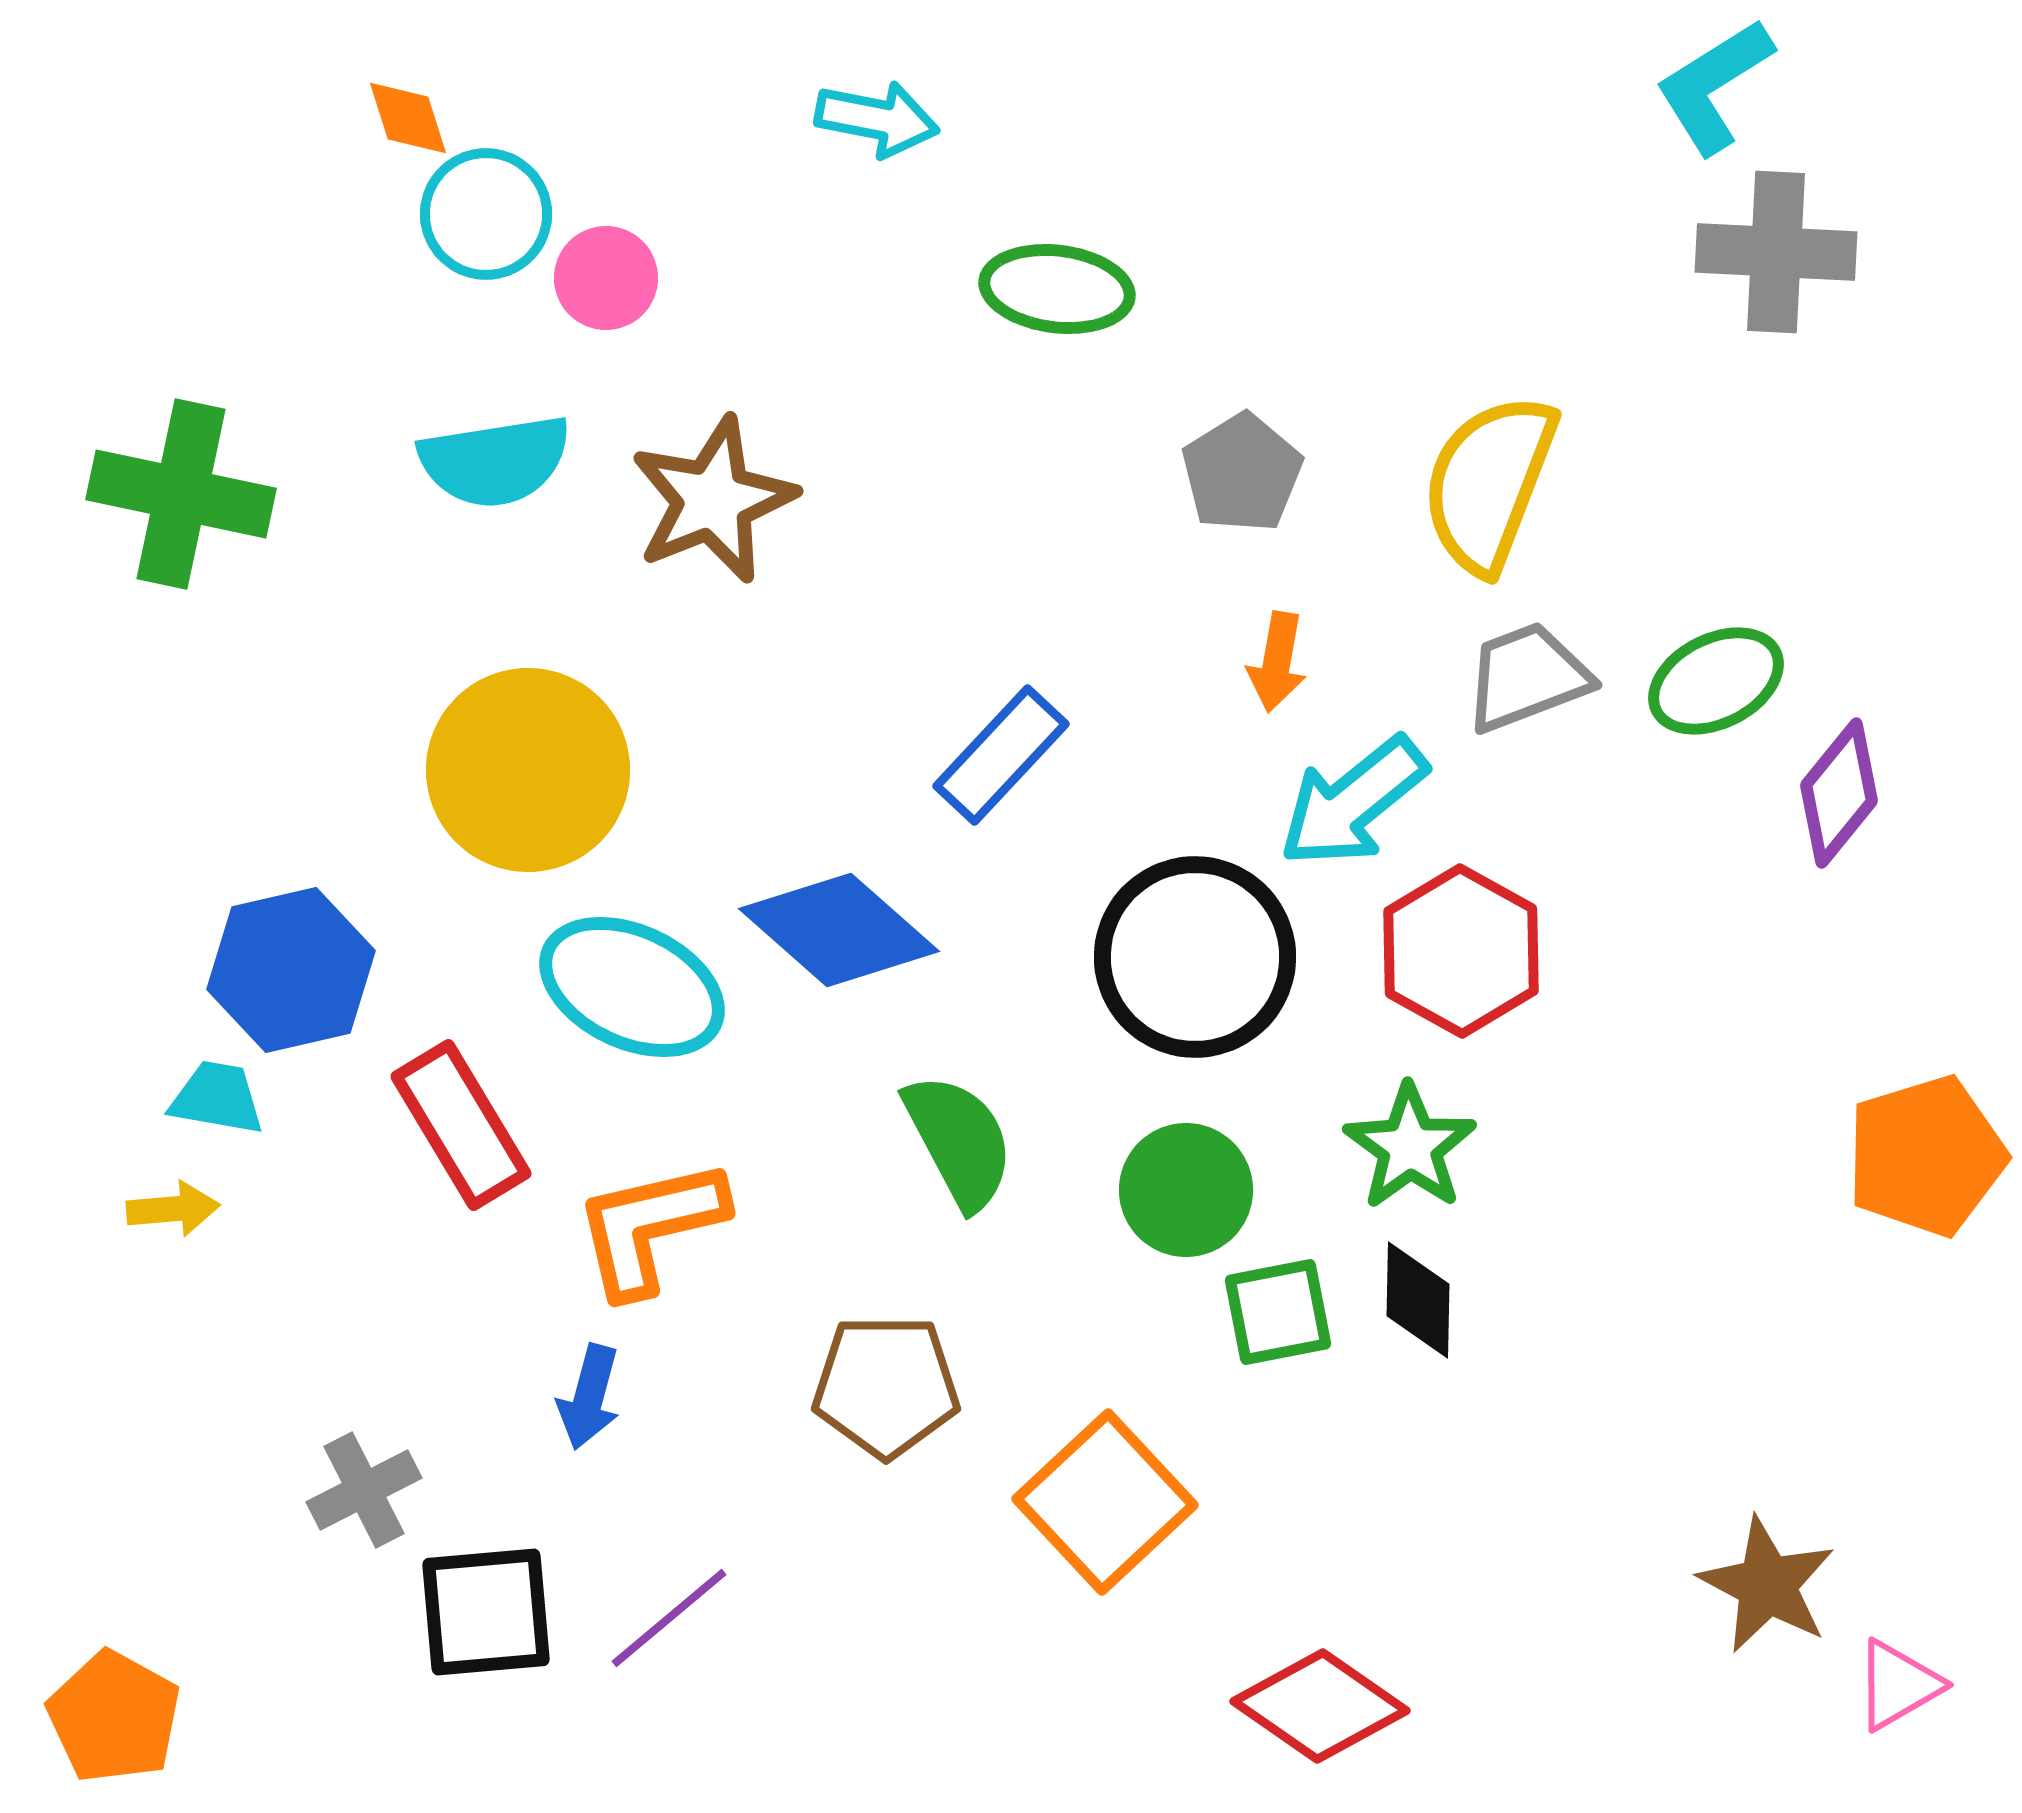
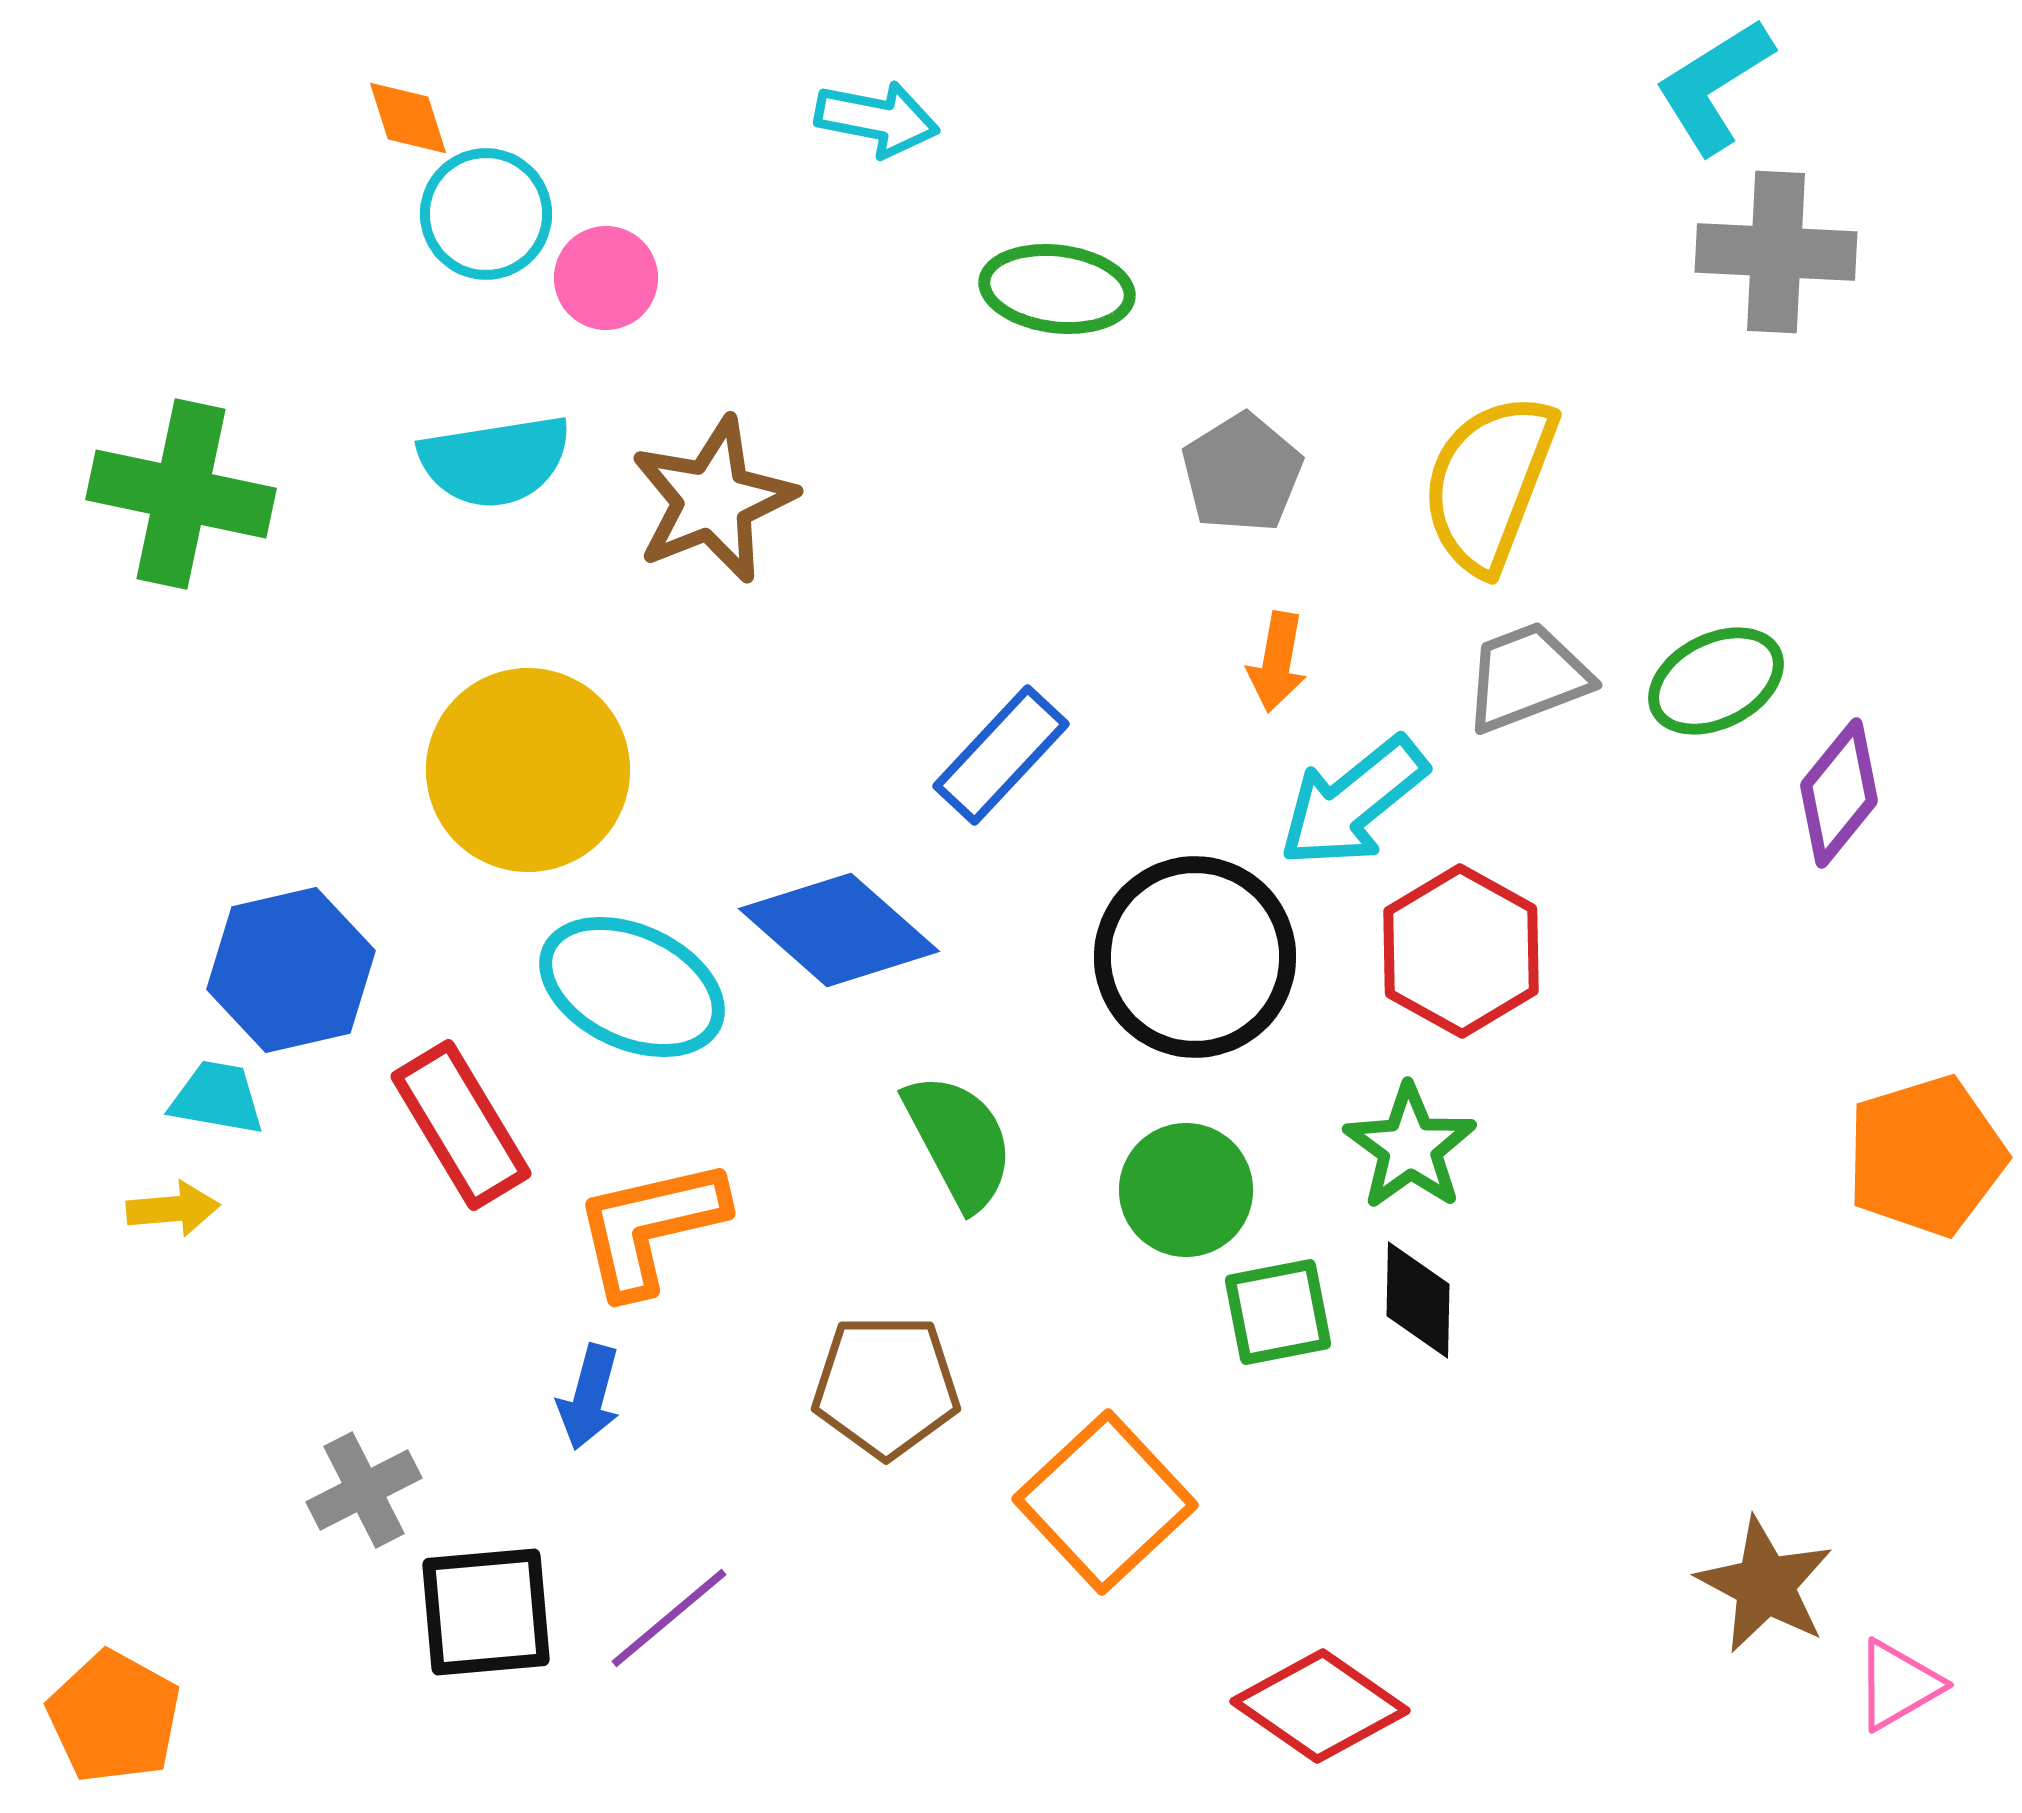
brown star at (1767, 1585): moved 2 px left
